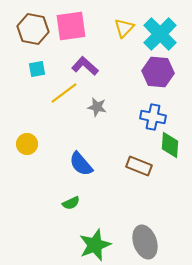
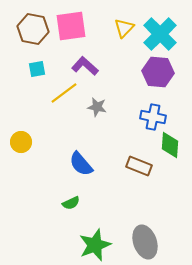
yellow circle: moved 6 px left, 2 px up
